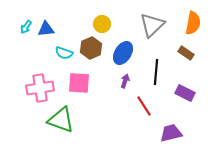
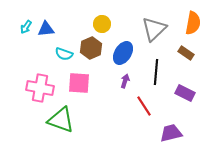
gray triangle: moved 2 px right, 4 px down
cyan semicircle: moved 1 px down
pink cross: rotated 20 degrees clockwise
